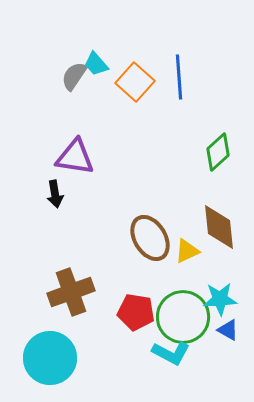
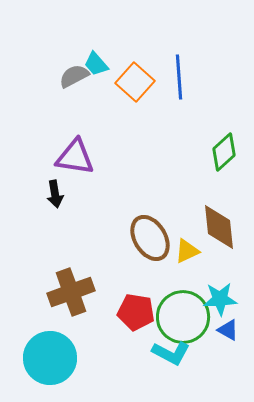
gray semicircle: rotated 28 degrees clockwise
green diamond: moved 6 px right
